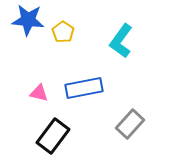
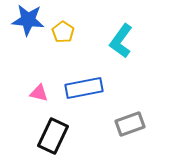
gray rectangle: rotated 28 degrees clockwise
black rectangle: rotated 12 degrees counterclockwise
